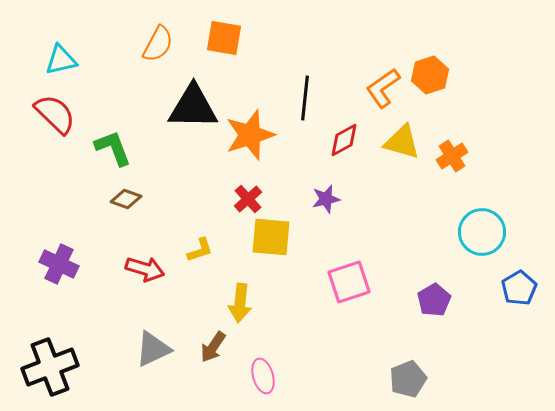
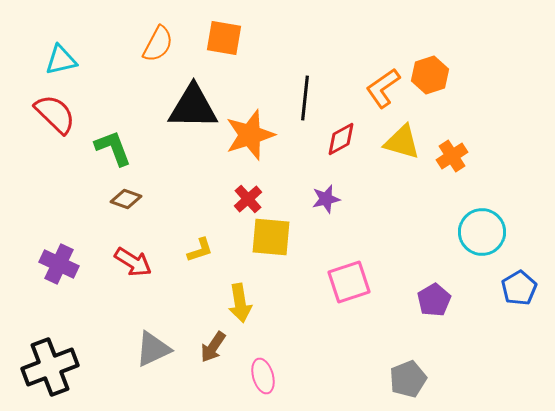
red diamond: moved 3 px left, 1 px up
red arrow: moved 12 px left, 7 px up; rotated 15 degrees clockwise
yellow arrow: rotated 15 degrees counterclockwise
